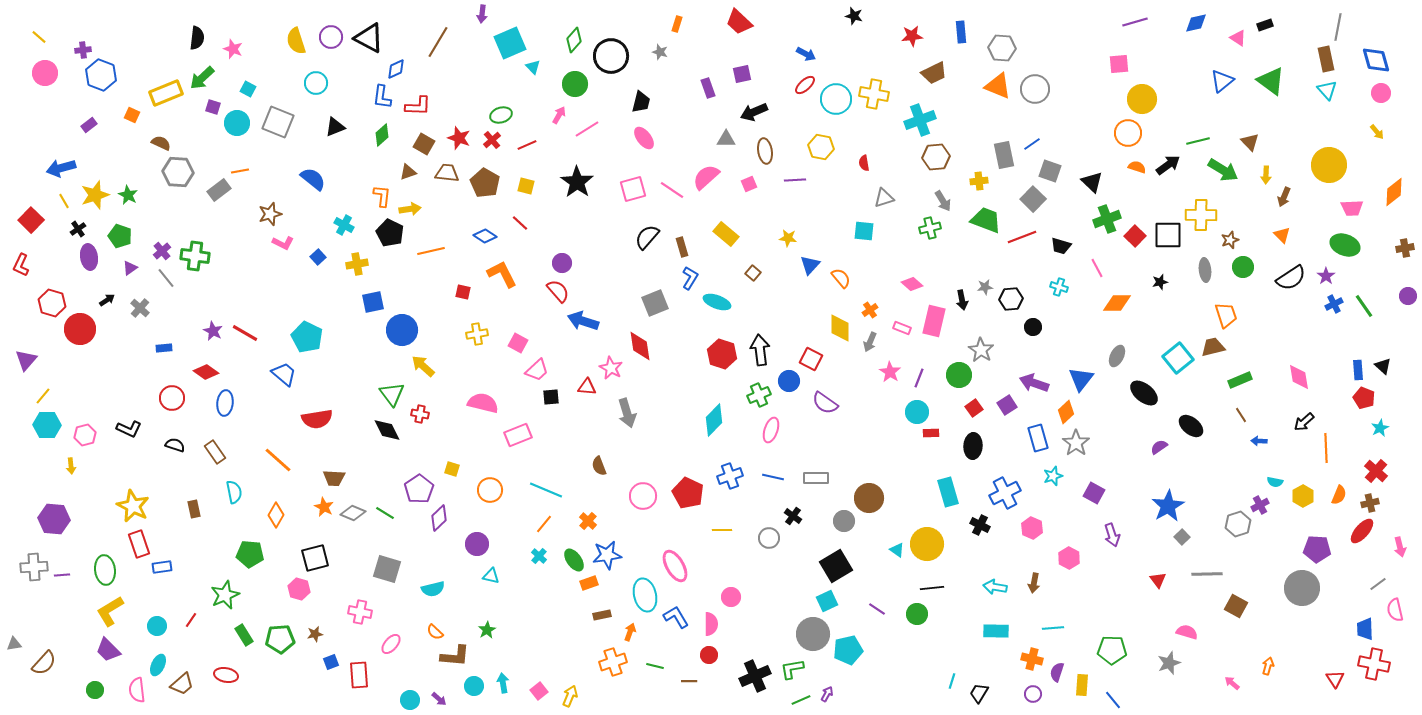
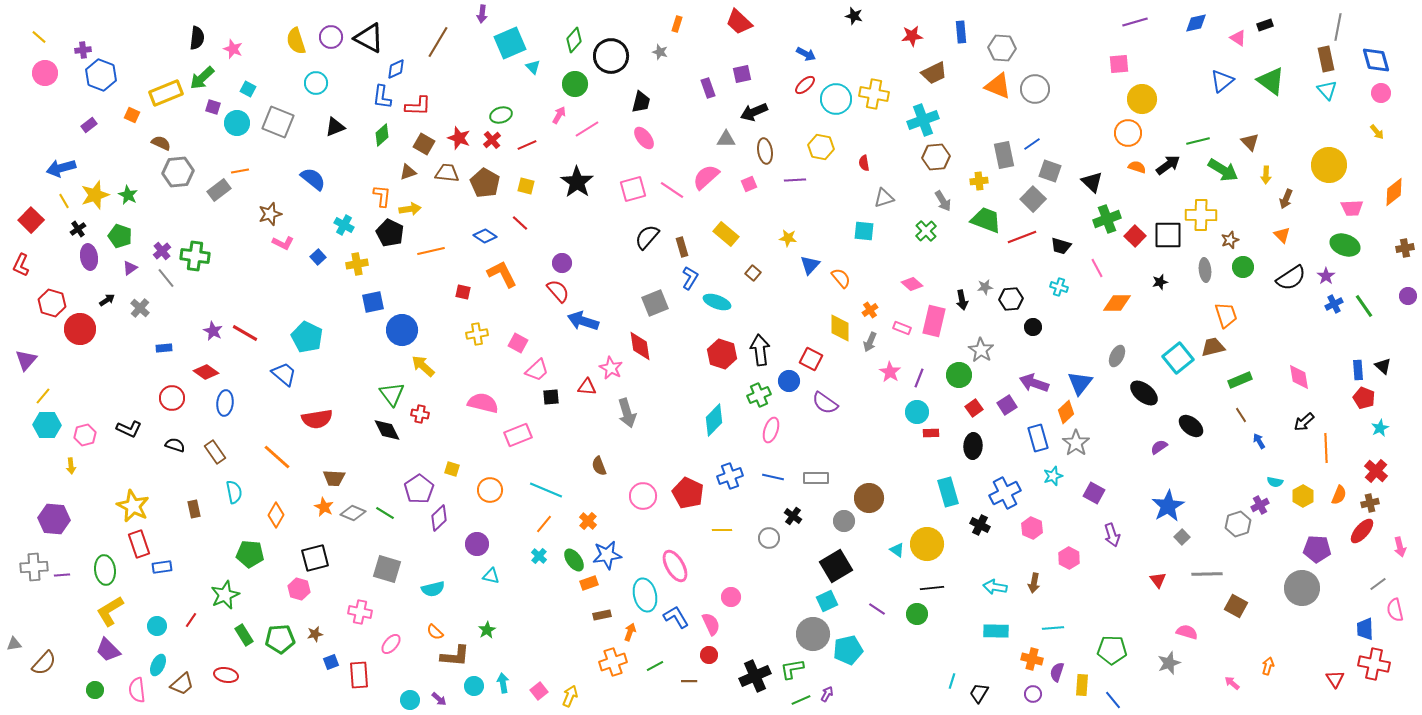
cyan cross at (920, 120): moved 3 px right
gray hexagon at (178, 172): rotated 8 degrees counterclockwise
brown arrow at (1284, 197): moved 2 px right, 2 px down
green cross at (930, 228): moved 4 px left, 3 px down; rotated 30 degrees counterclockwise
blue triangle at (1081, 379): moved 1 px left, 4 px down
blue arrow at (1259, 441): rotated 56 degrees clockwise
orange line at (278, 460): moved 1 px left, 3 px up
pink semicircle at (711, 624): rotated 25 degrees counterclockwise
green line at (655, 666): rotated 42 degrees counterclockwise
